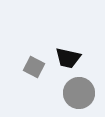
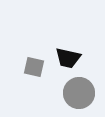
gray square: rotated 15 degrees counterclockwise
